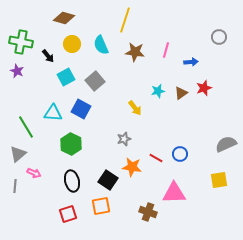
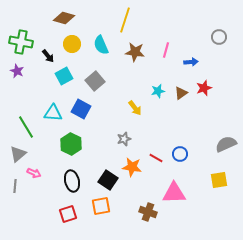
cyan square: moved 2 px left, 1 px up
